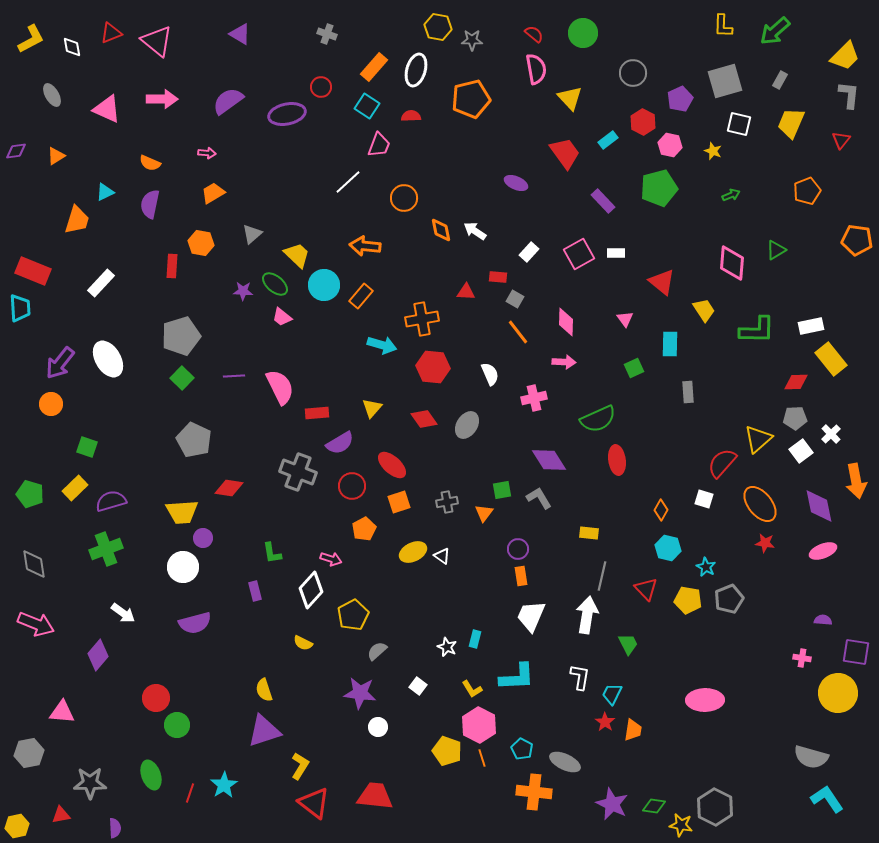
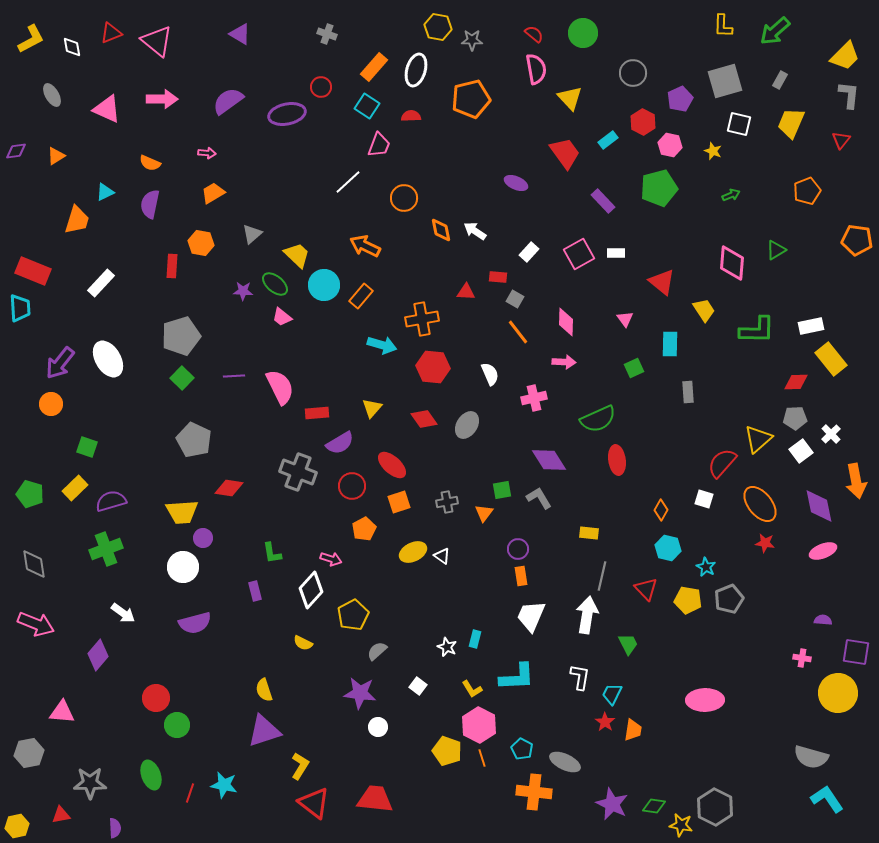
orange arrow at (365, 246): rotated 20 degrees clockwise
cyan star at (224, 785): rotated 28 degrees counterclockwise
red trapezoid at (375, 796): moved 3 px down
